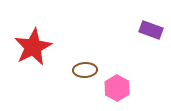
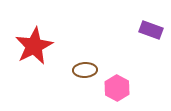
red star: moved 1 px right, 1 px up
